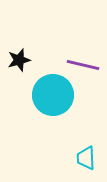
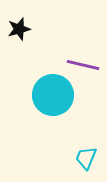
black star: moved 31 px up
cyan trapezoid: rotated 25 degrees clockwise
